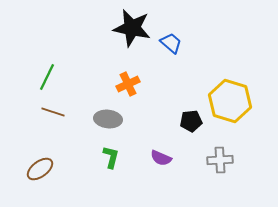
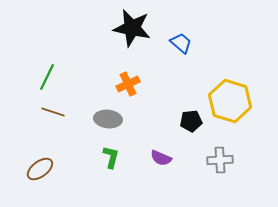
blue trapezoid: moved 10 px right
